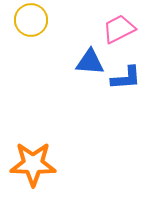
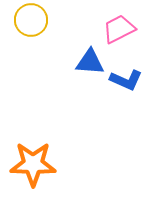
blue L-shape: moved 2 px down; rotated 28 degrees clockwise
